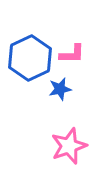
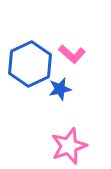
pink L-shape: rotated 40 degrees clockwise
blue hexagon: moved 6 px down
